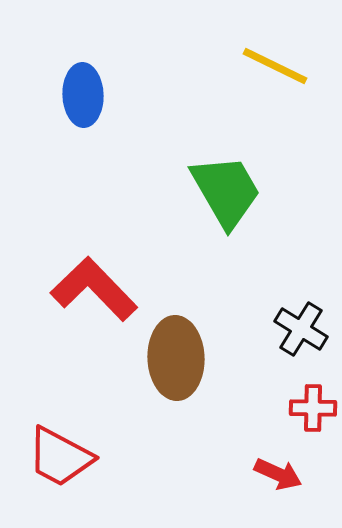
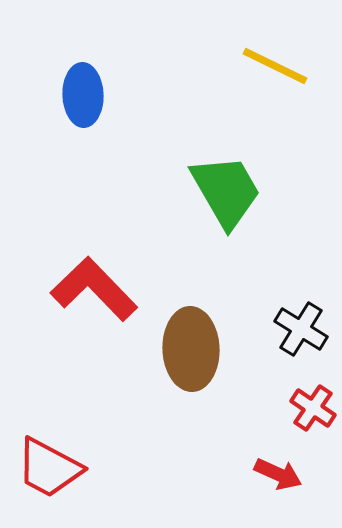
brown ellipse: moved 15 px right, 9 px up
red cross: rotated 33 degrees clockwise
red trapezoid: moved 11 px left, 11 px down
